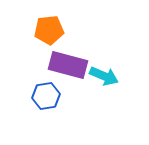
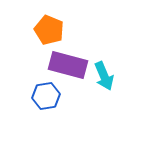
orange pentagon: rotated 28 degrees clockwise
cyan arrow: rotated 44 degrees clockwise
